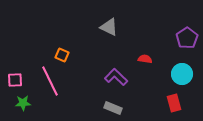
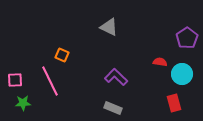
red semicircle: moved 15 px right, 3 px down
